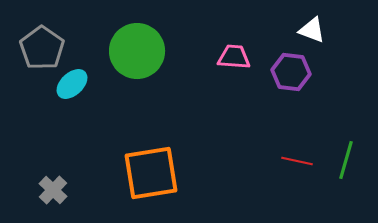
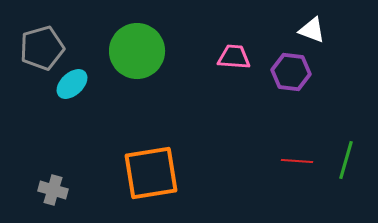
gray pentagon: rotated 21 degrees clockwise
red line: rotated 8 degrees counterclockwise
gray cross: rotated 28 degrees counterclockwise
